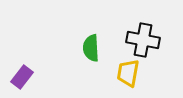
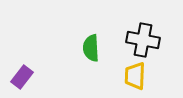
yellow trapezoid: moved 7 px right, 3 px down; rotated 8 degrees counterclockwise
